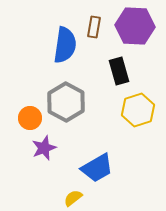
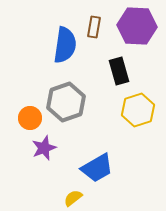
purple hexagon: moved 2 px right
gray hexagon: rotated 12 degrees clockwise
